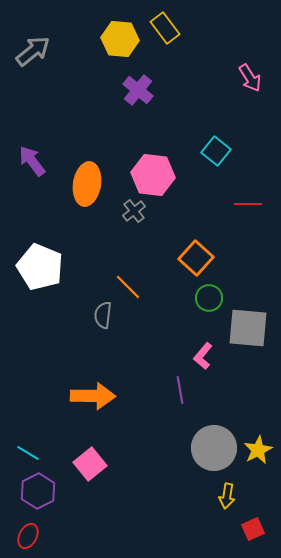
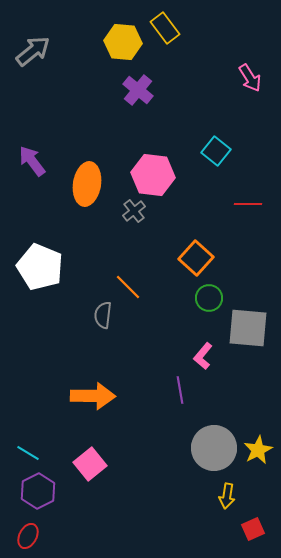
yellow hexagon: moved 3 px right, 3 px down
